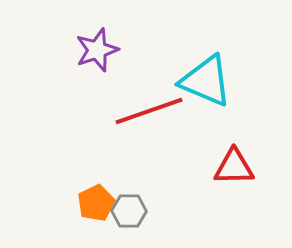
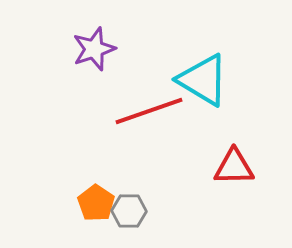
purple star: moved 3 px left, 1 px up
cyan triangle: moved 3 px left, 1 px up; rotated 8 degrees clockwise
orange pentagon: rotated 12 degrees counterclockwise
